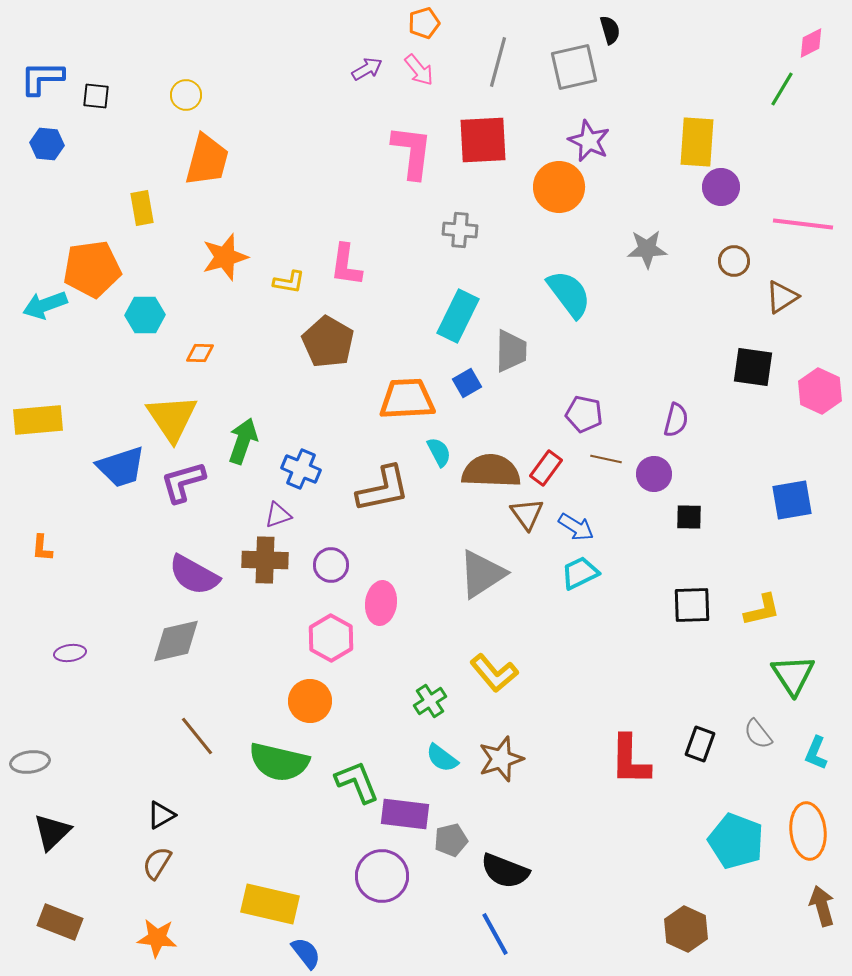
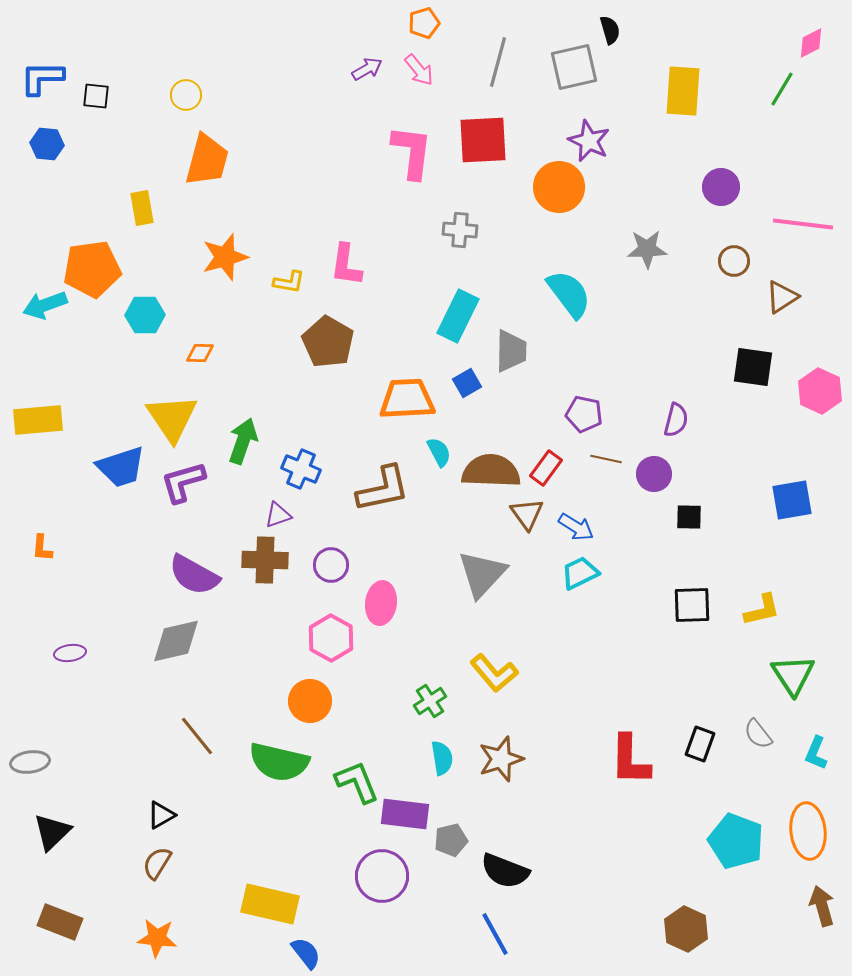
yellow rectangle at (697, 142): moved 14 px left, 51 px up
gray triangle at (482, 574): rotated 14 degrees counterclockwise
cyan semicircle at (442, 758): rotated 136 degrees counterclockwise
